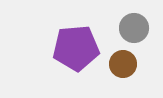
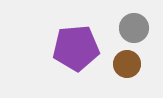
brown circle: moved 4 px right
